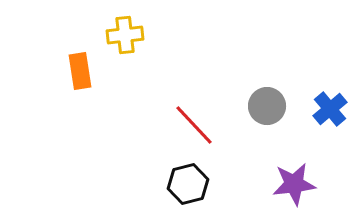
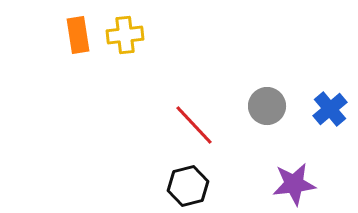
orange rectangle: moved 2 px left, 36 px up
black hexagon: moved 2 px down
